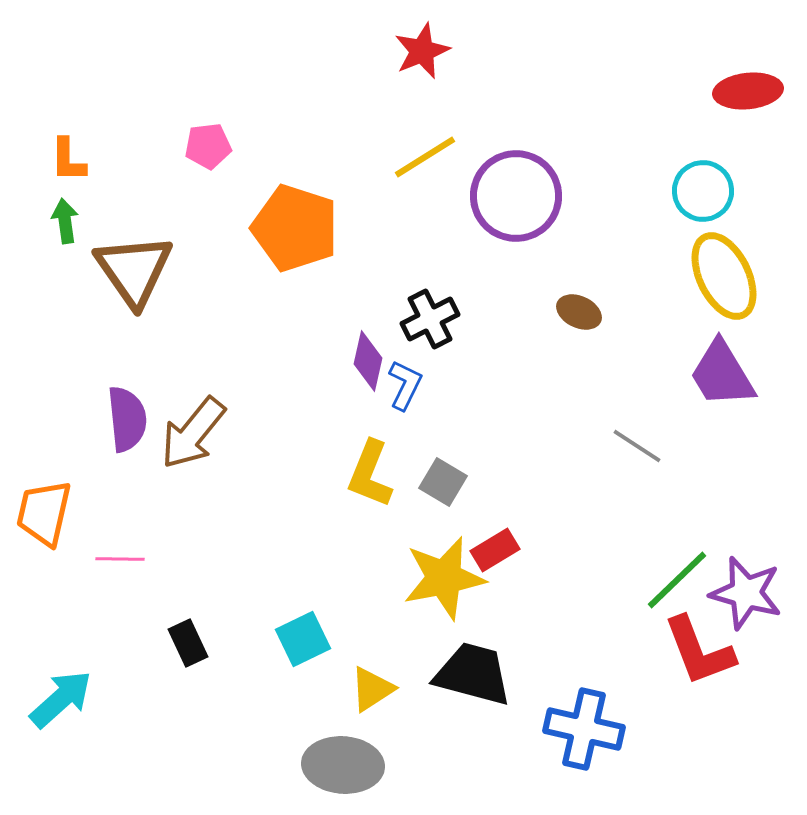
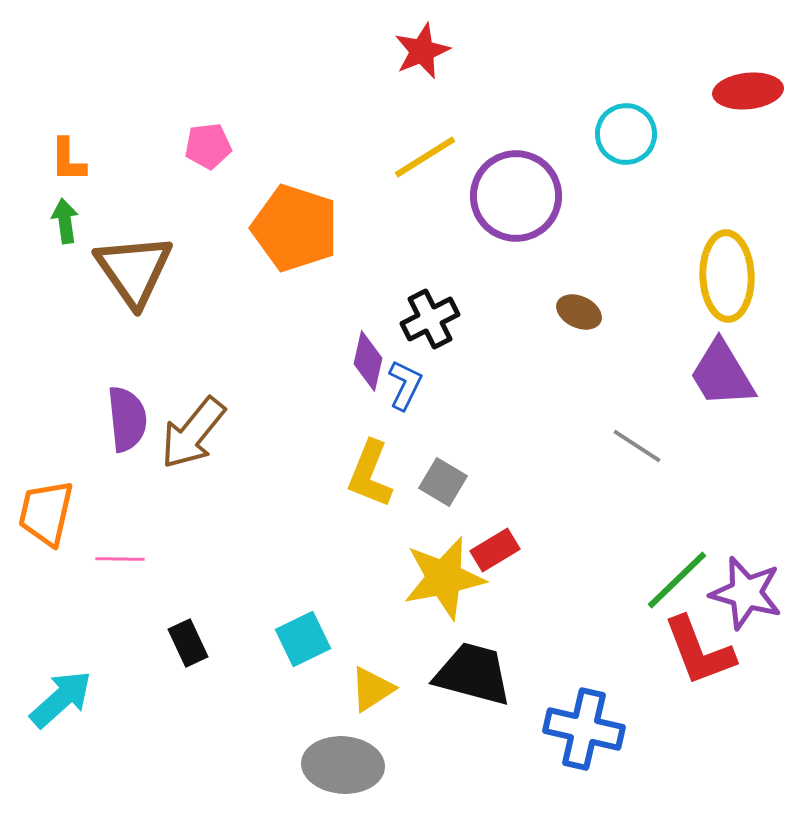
cyan circle: moved 77 px left, 57 px up
yellow ellipse: moved 3 px right; rotated 24 degrees clockwise
orange trapezoid: moved 2 px right
